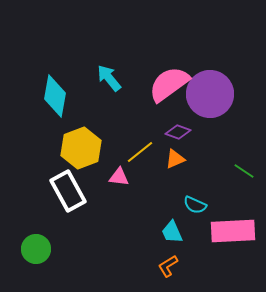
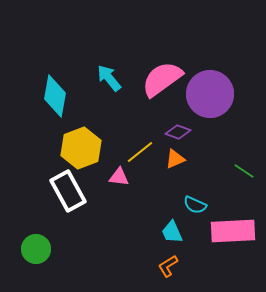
pink semicircle: moved 7 px left, 5 px up
